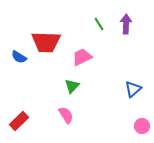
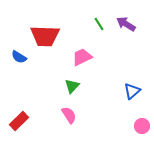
purple arrow: rotated 60 degrees counterclockwise
red trapezoid: moved 1 px left, 6 px up
blue triangle: moved 1 px left, 2 px down
pink semicircle: moved 3 px right
